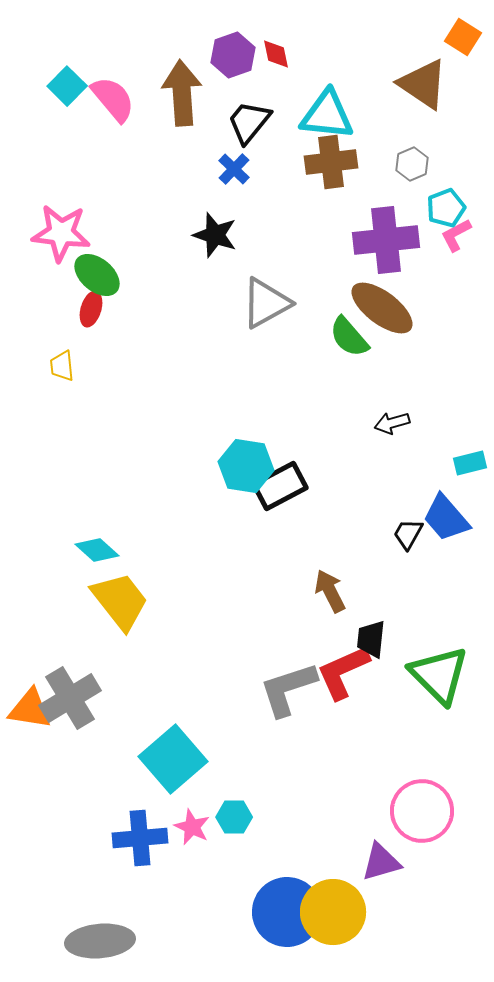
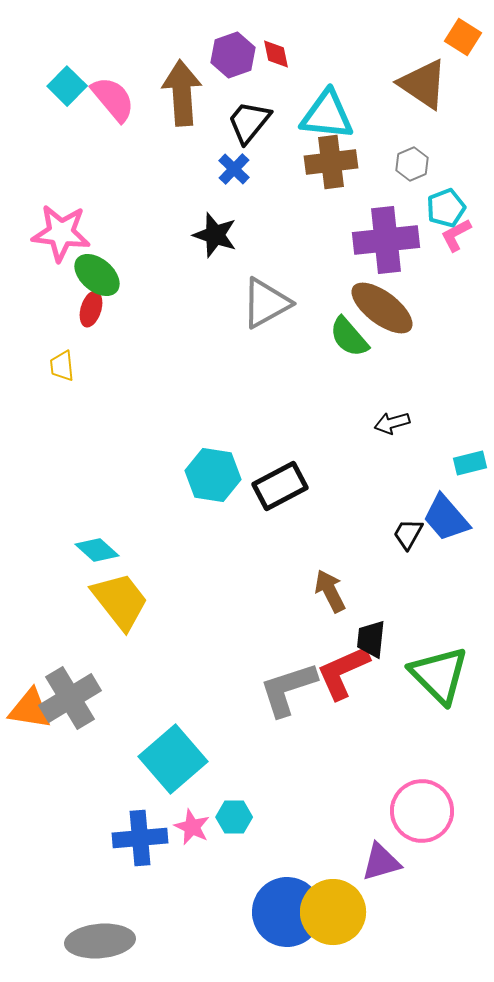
cyan hexagon at (246, 466): moved 33 px left, 9 px down
